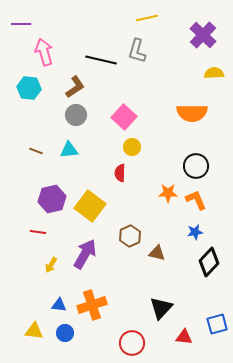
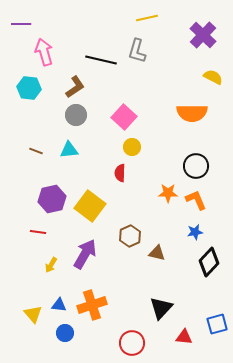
yellow semicircle: moved 1 px left, 4 px down; rotated 30 degrees clockwise
yellow triangle: moved 1 px left, 17 px up; rotated 42 degrees clockwise
